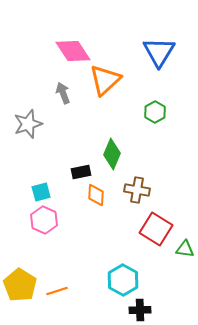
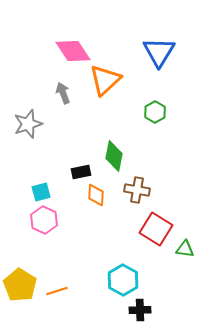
green diamond: moved 2 px right, 2 px down; rotated 12 degrees counterclockwise
